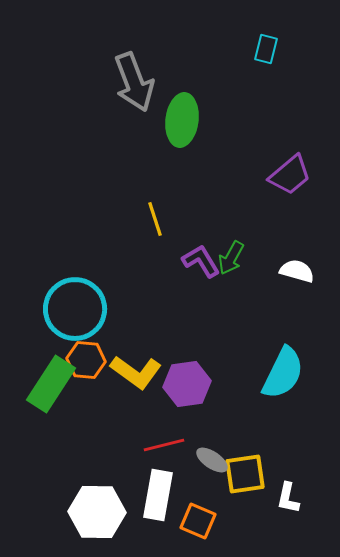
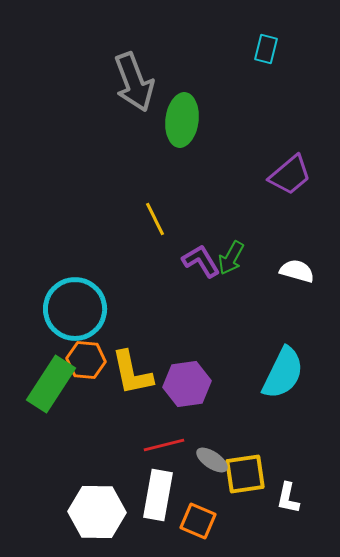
yellow line: rotated 8 degrees counterclockwise
yellow L-shape: moved 4 px left, 1 px down; rotated 42 degrees clockwise
